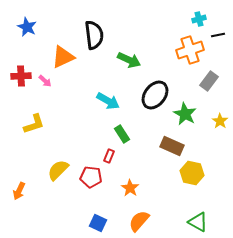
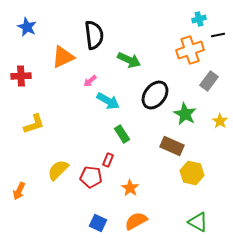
pink arrow: moved 45 px right; rotated 96 degrees clockwise
red rectangle: moved 1 px left, 4 px down
orange semicircle: moved 3 px left; rotated 20 degrees clockwise
